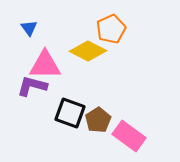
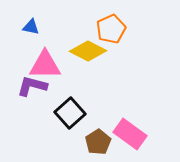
blue triangle: moved 2 px right, 1 px up; rotated 42 degrees counterclockwise
black square: rotated 28 degrees clockwise
brown pentagon: moved 22 px down
pink rectangle: moved 1 px right, 2 px up
